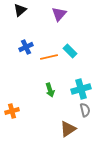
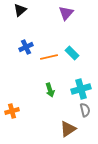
purple triangle: moved 7 px right, 1 px up
cyan rectangle: moved 2 px right, 2 px down
